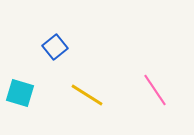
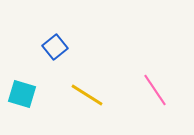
cyan square: moved 2 px right, 1 px down
